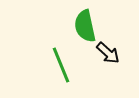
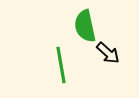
green line: rotated 12 degrees clockwise
